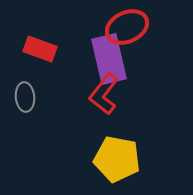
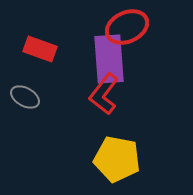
purple rectangle: rotated 9 degrees clockwise
gray ellipse: rotated 56 degrees counterclockwise
